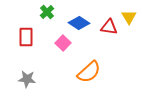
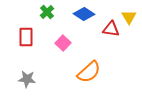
blue diamond: moved 5 px right, 9 px up
red triangle: moved 2 px right, 2 px down
